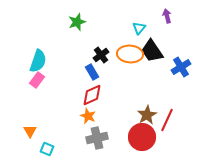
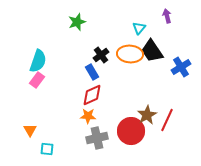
orange star: rotated 21 degrees counterclockwise
orange triangle: moved 1 px up
red circle: moved 11 px left, 6 px up
cyan square: rotated 16 degrees counterclockwise
